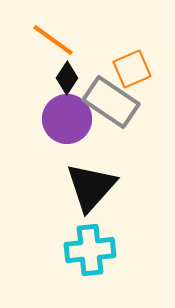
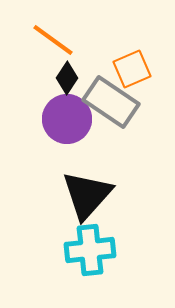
black triangle: moved 4 px left, 8 px down
